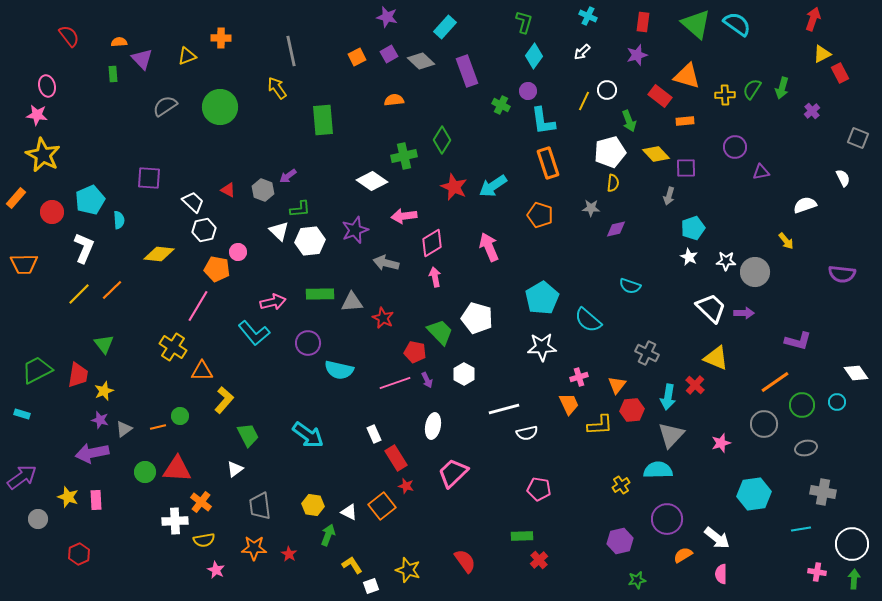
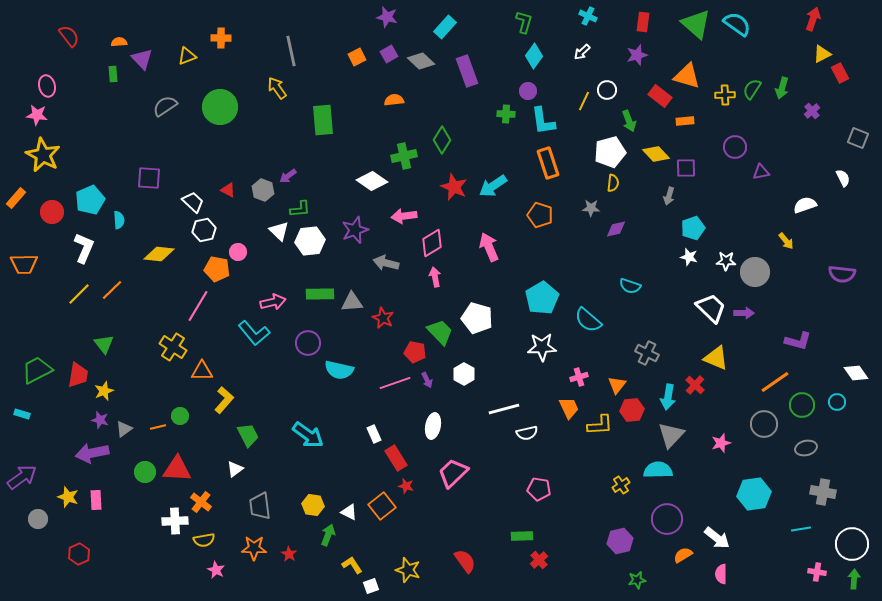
green cross at (501, 105): moved 5 px right, 9 px down; rotated 24 degrees counterclockwise
white star at (689, 257): rotated 12 degrees counterclockwise
orange trapezoid at (569, 404): moved 4 px down
